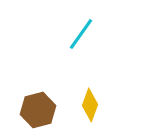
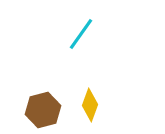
brown hexagon: moved 5 px right
